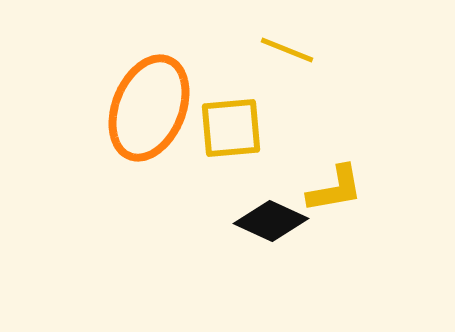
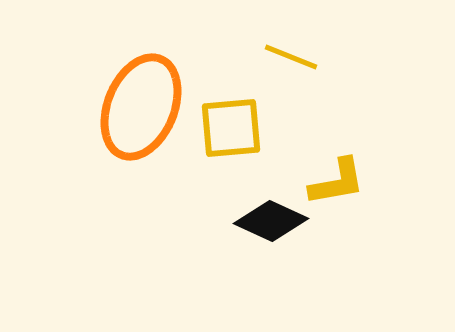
yellow line: moved 4 px right, 7 px down
orange ellipse: moved 8 px left, 1 px up
yellow L-shape: moved 2 px right, 7 px up
